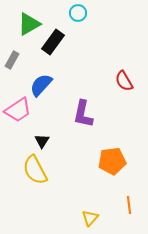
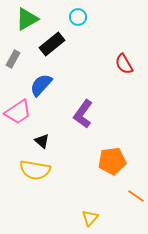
cyan circle: moved 4 px down
green triangle: moved 2 px left, 5 px up
black rectangle: moved 1 px left, 2 px down; rotated 15 degrees clockwise
gray rectangle: moved 1 px right, 1 px up
red semicircle: moved 17 px up
pink trapezoid: moved 2 px down
purple L-shape: rotated 24 degrees clockwise
black triangle: rotated 21 degrees counterclockwise
yellow semicircle: rotated 52 degrees counterclockwise
orange line: moved 7 px right, 9 px up; rotated 48 degrees counterclockwise
